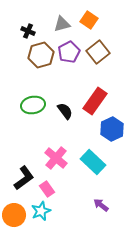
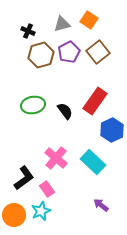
blue hexagon: moved 1 px down
